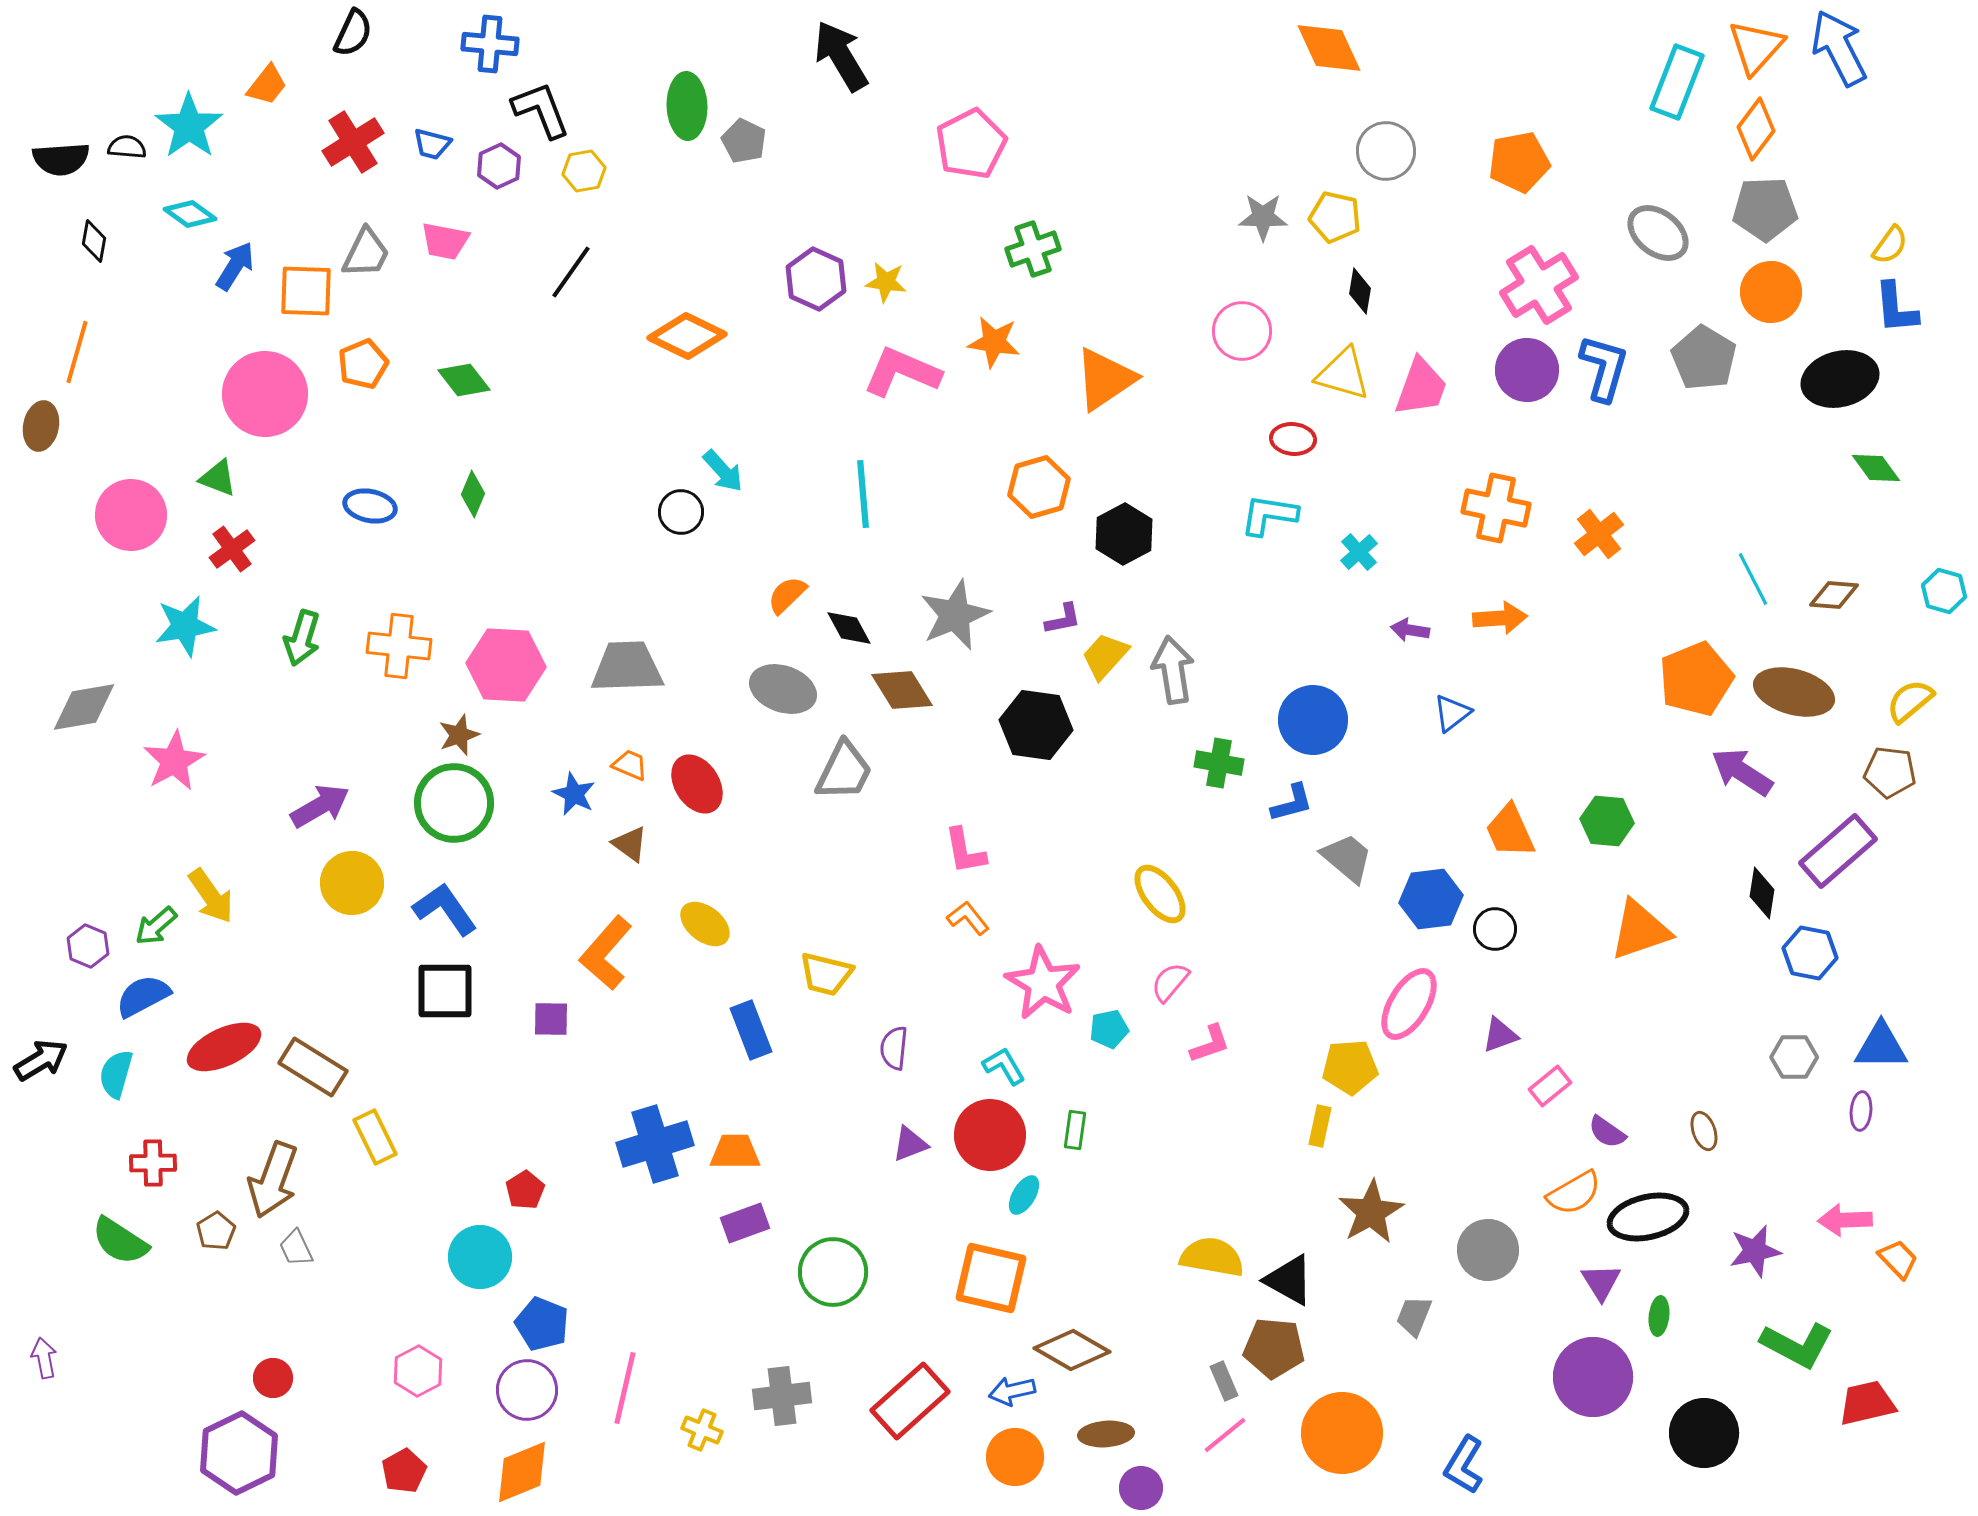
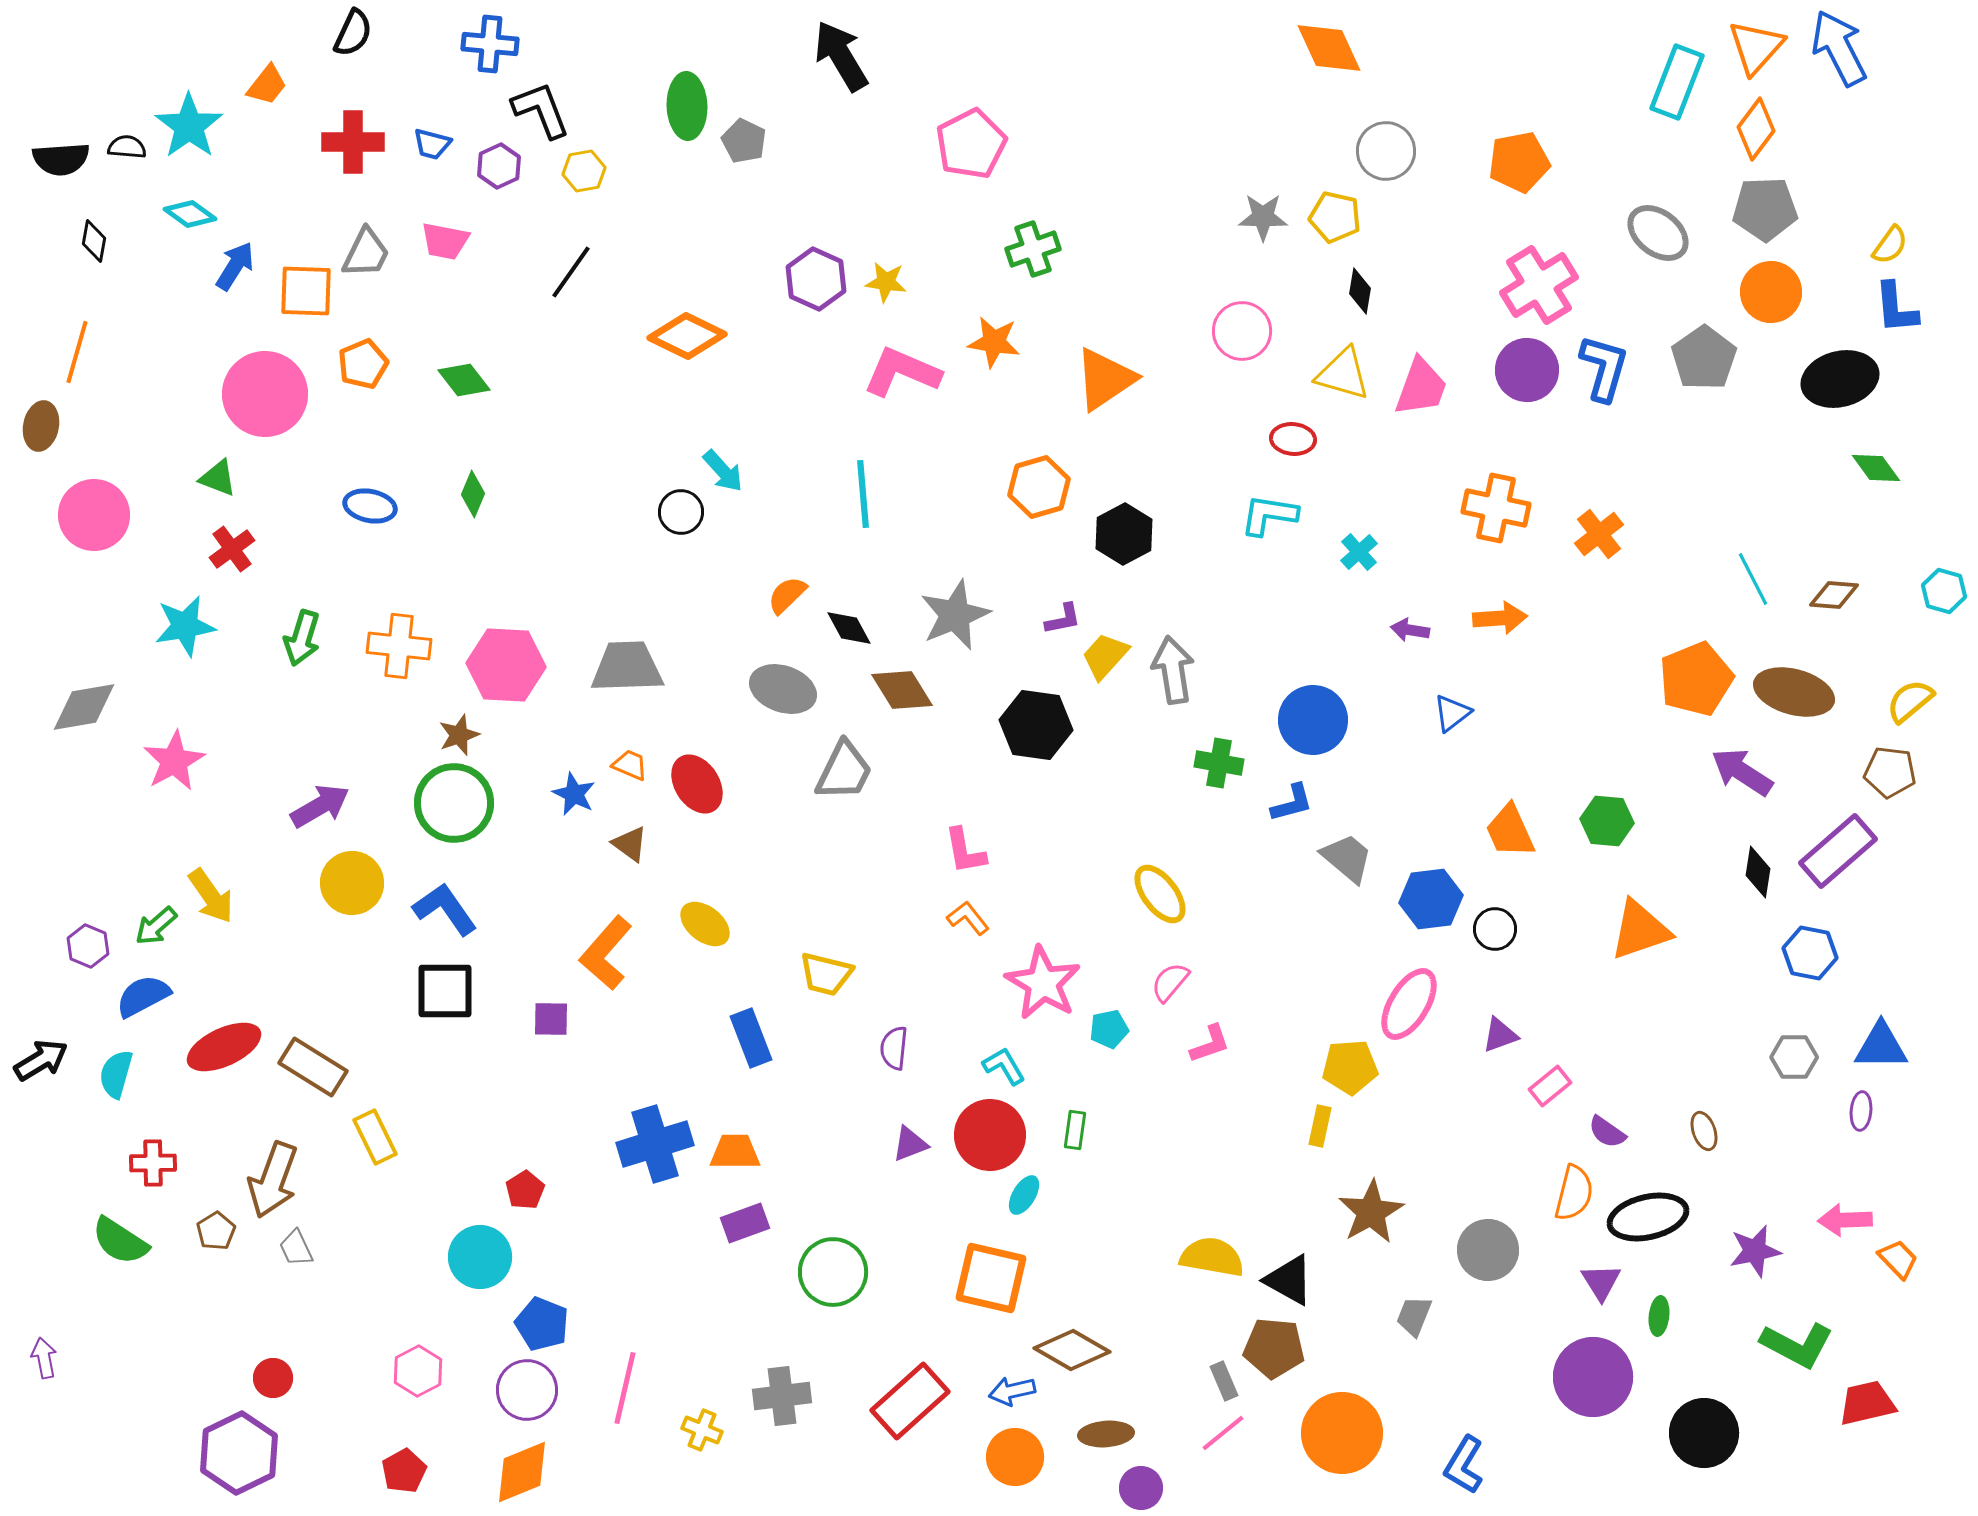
red cross at (353, 142): rotated 32 degrees clockwise
gray pentagon at (1704, 358): rotated 6 degrees clockwise
pink circle at (131, 515): moved 37 px left
black diamond at (1762, 893): moved 4 px left, 21 px up
blue rectangle at (751, 1030): moved 8 px down
orange semicircle at (1574, 1193): rotated 46 degrees counterclockwise
pink line at (1225, 1435): moved 2 px left, 2 px up
